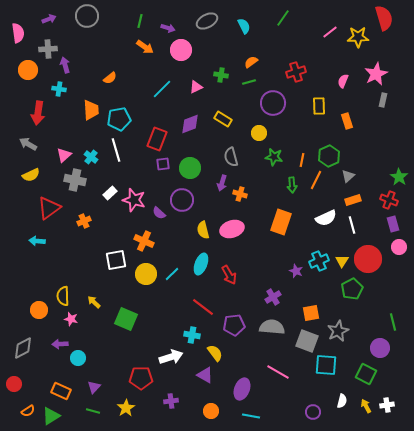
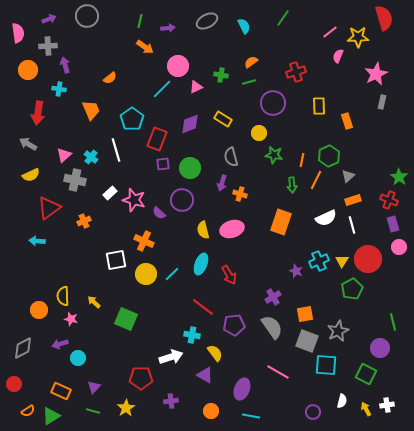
purple arrow at (168, 28): rotated 24 degrees counterclockwise
gray cross at (48, 49): moved 3 px up
pink circle at (181, 50): moved 3 px left, 16 px down
pink semicircle at (343, 81): moved 5 px left, 25 px up
gray rectangle at (383, 100): moved 1 px left, 2 px down
orange trapezoid at (91, 110): rotated 20 degrees counterclockwise
cyan pentagon at (119, 119): moved 13 px right; rotated 25 degrees counterclockwise
green star at (274, 157): moved 2 px up
orange square at (311, 313): moved 6 px left, 1 px down
gray semicircle at (272, 327): rotated 50 degrees clockwise
purple arrow at (60, 344): rotated 14 degrees counterclockwise
yellow arrow at (366, 406): moved 3 px down
